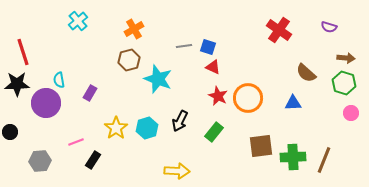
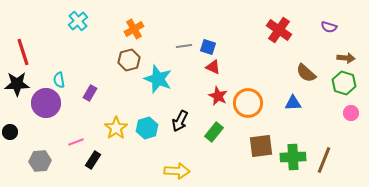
orange circle: moved 5 px down
